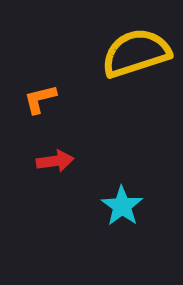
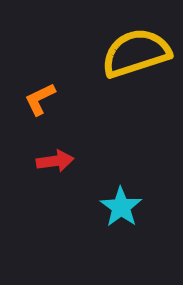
orange L-shape: rotated 12 degrees counterclockwise
cyan star: moved 1 px left, 1 px down
